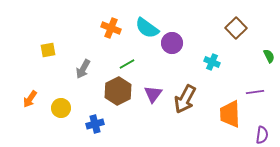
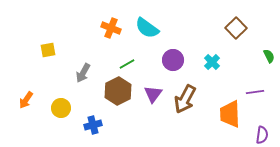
purple circle: moved 1 px right, 17 px down
cyan cross: rotated 21 degrees clockwise
gray arrow: moved 4 px down
orange arrow: moved 4 px left, 1 px down
blue cross: moved 2 px left, 1 px down
